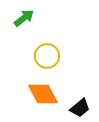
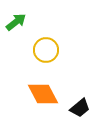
green arrow: moved 8 px left, 4 px down
yellow circle: moved 1 px left, 6 px up
